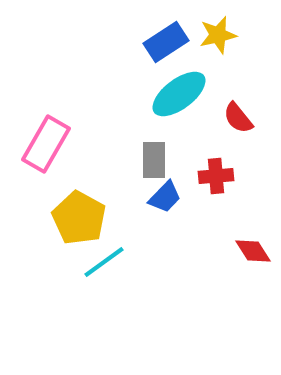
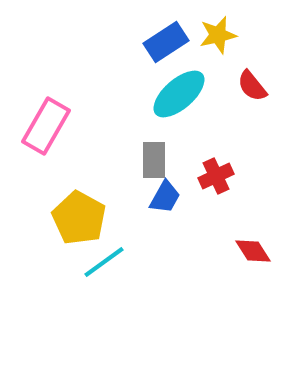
cyan ellipse: rotated 4 degrees counterclockwise
red semicircle: moved 14 px right, 32 px up
pink rectangle: moved 18 px up
red cross: rotated 20 degrees counterclockwise
blue trapezoid: rotated 15 degrees counterclockwise
